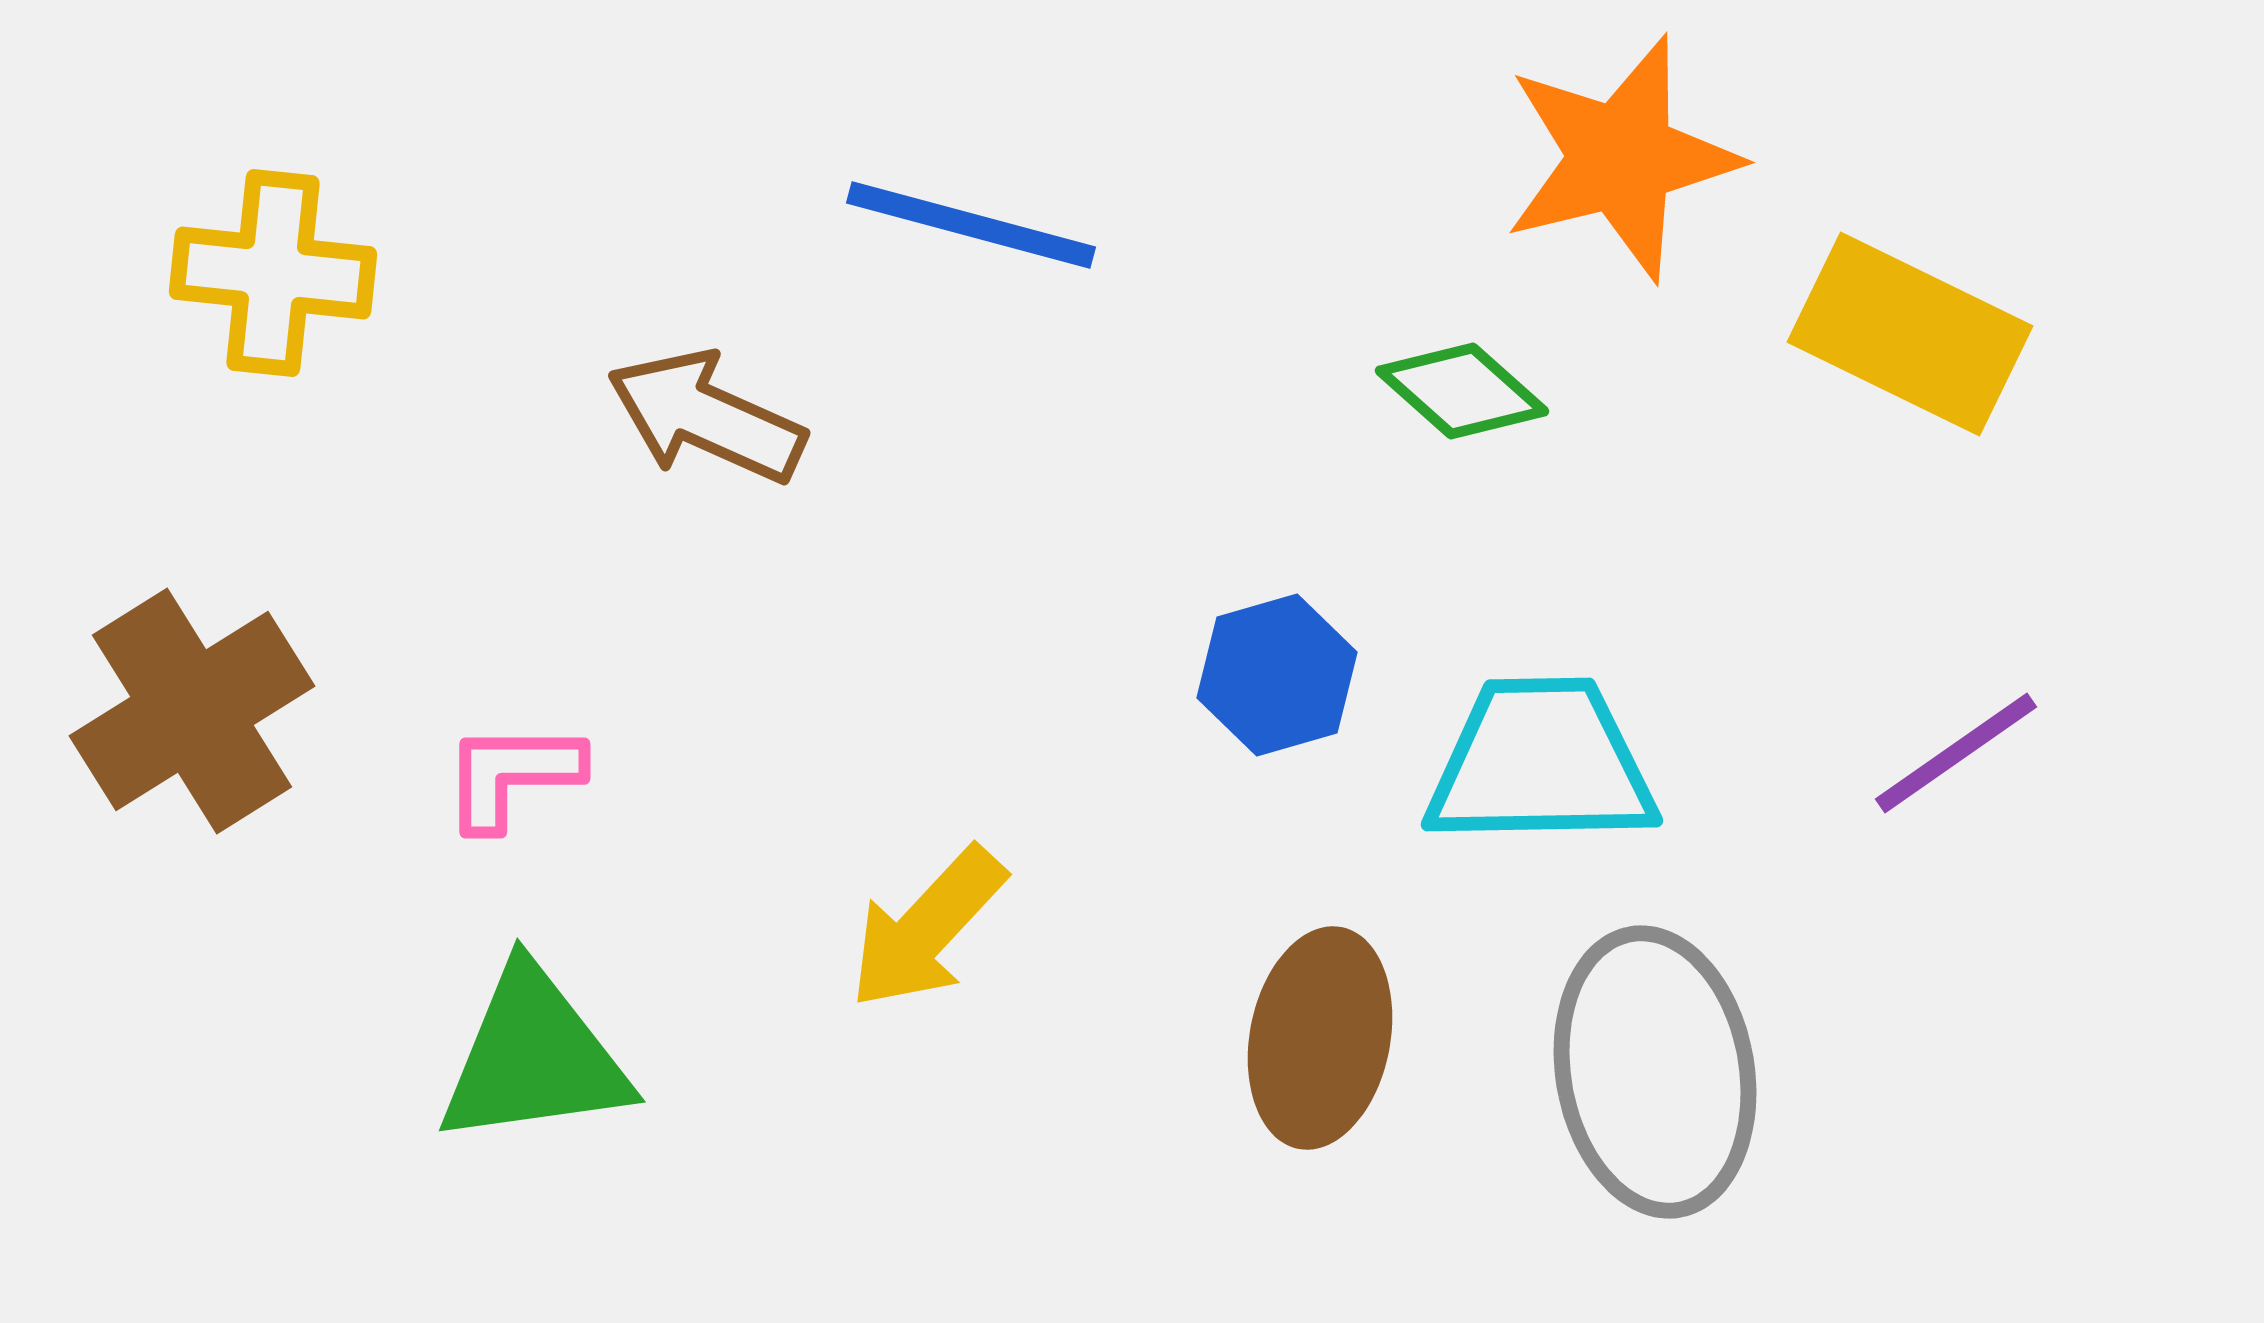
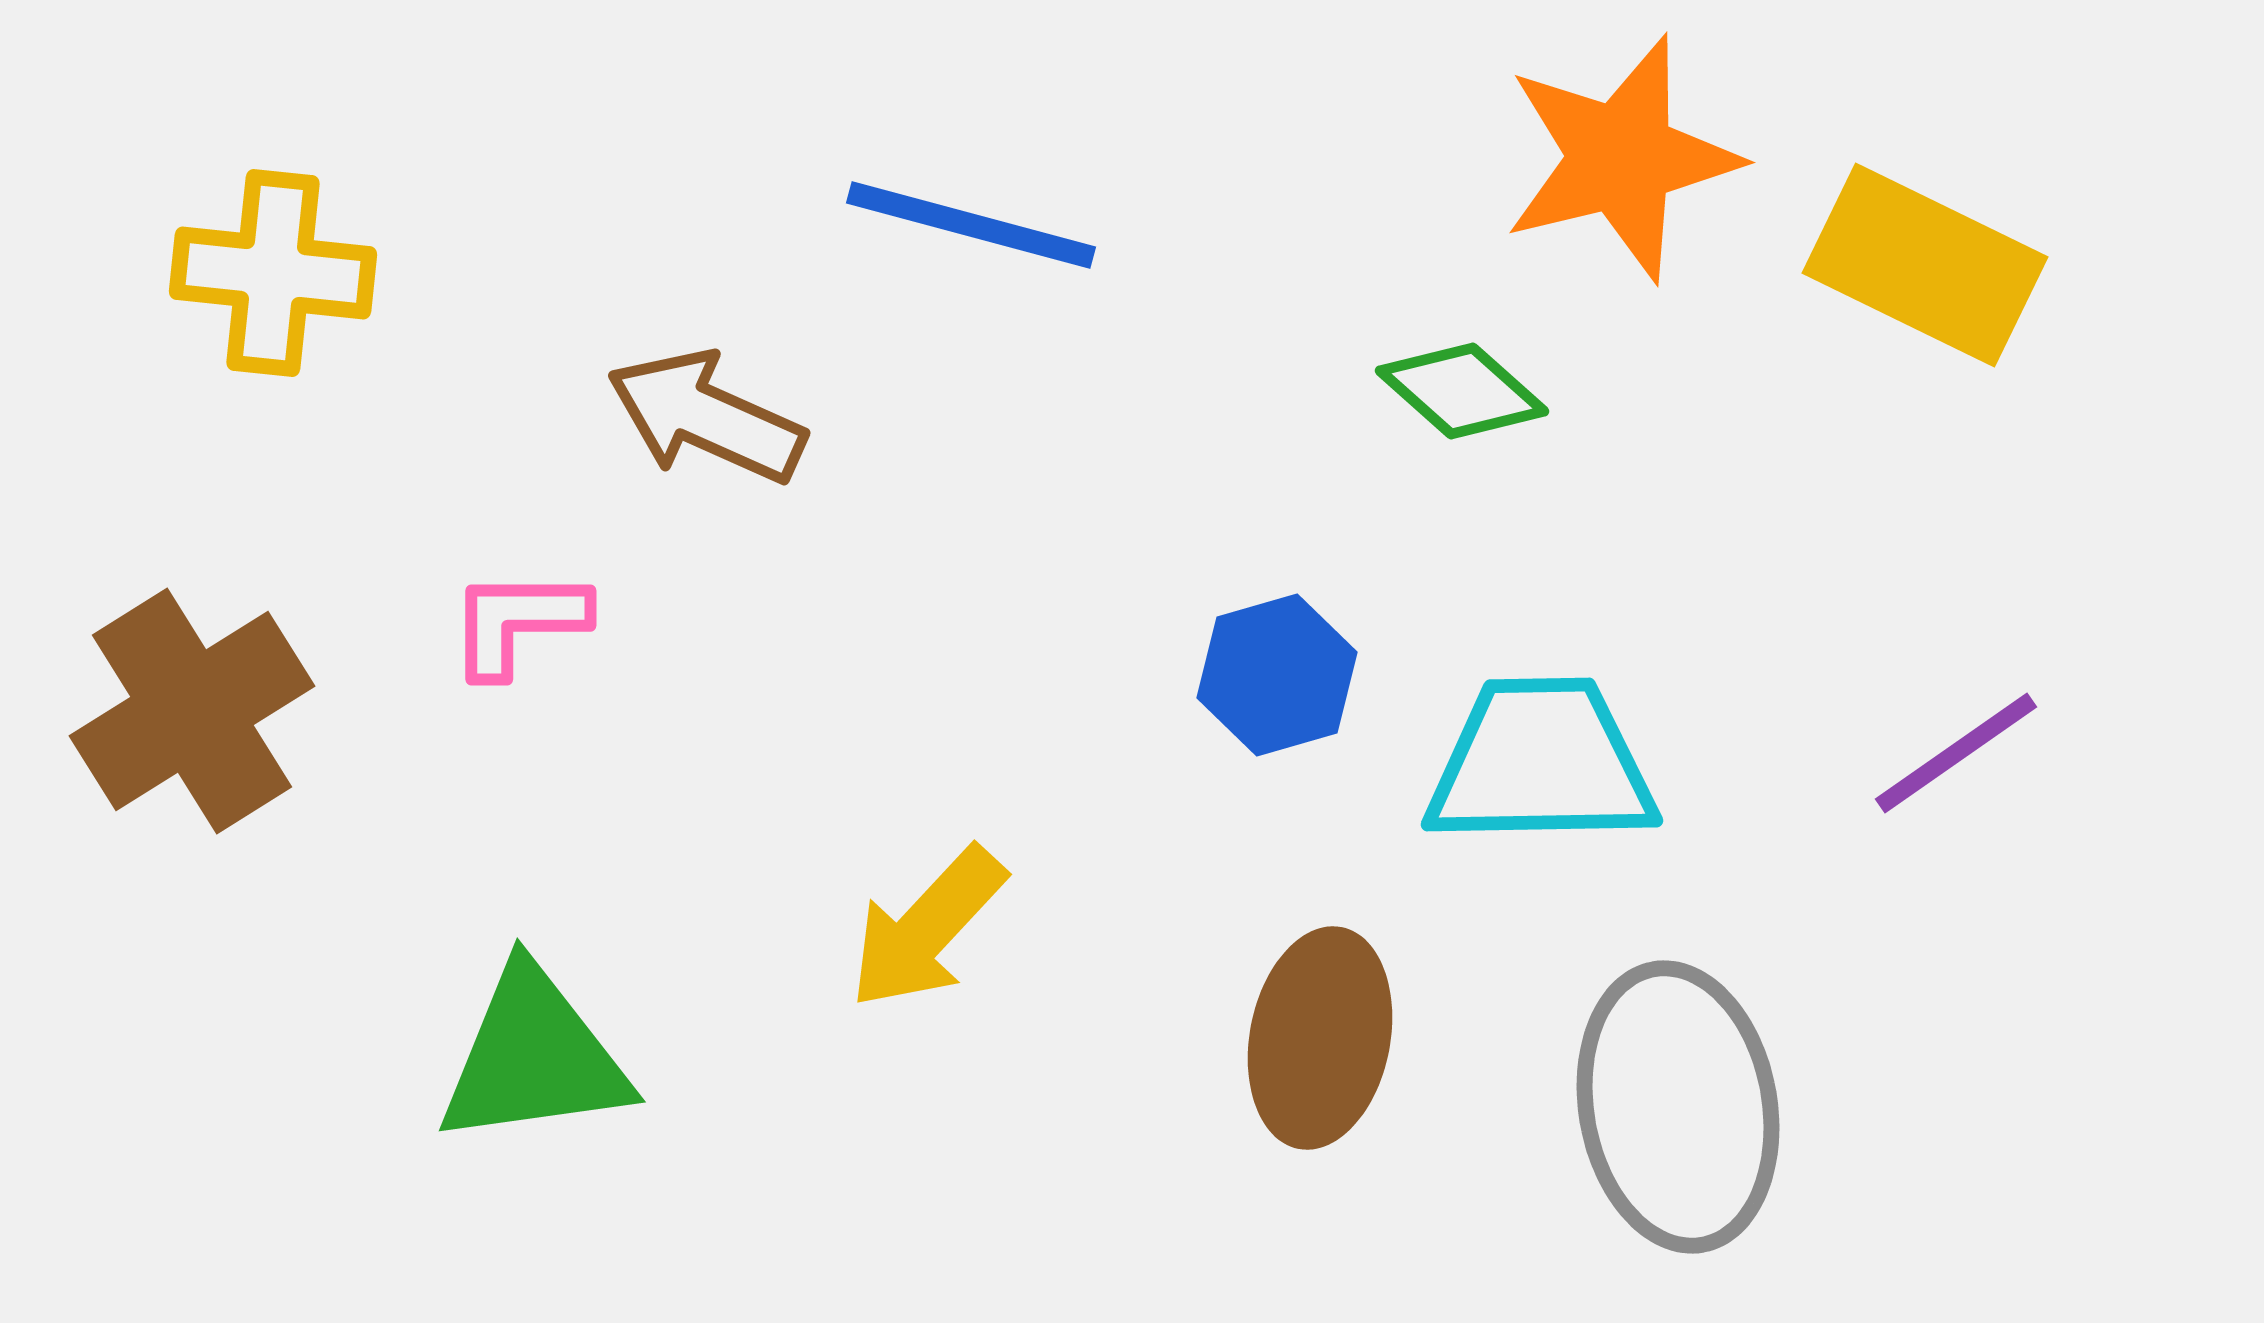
yellow rectangle: moved 15 px right, 69 px up
pink L-shape: moved 6 px right, 153 px up
gray ellipse: moved 23 px right, 35 px down
